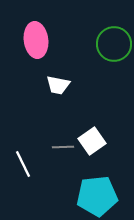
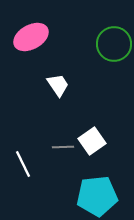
pink ellipse: moved 5 px left, 3 px up; rotated 68 degrees clockwise
white trapezoid: rotated 135 degrees counterclockwise
